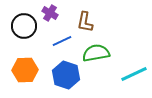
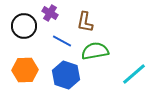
blue line: rotated 54 degrees clockwise
green semicircle: moved 1 px left, 2 px up
cyan line: rotated 16 degrees counterclockwise
